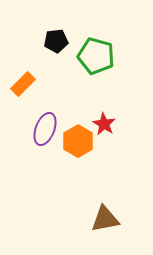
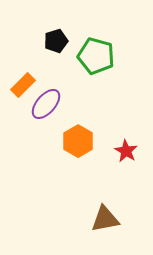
black pentagon: rotated 10 degrees counterclockwise
orange rectangle: moved 1 px down
red star: moved 22 px right, 27 px down
purple ellipse: moved 1 px right, 25 px up; rotated 20 degrees clockwise
